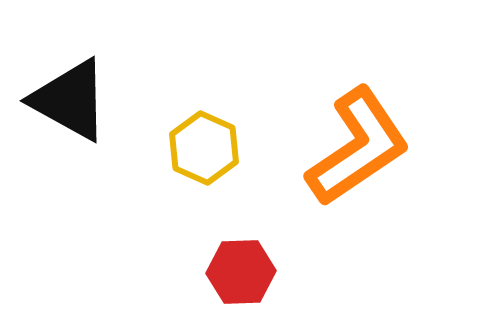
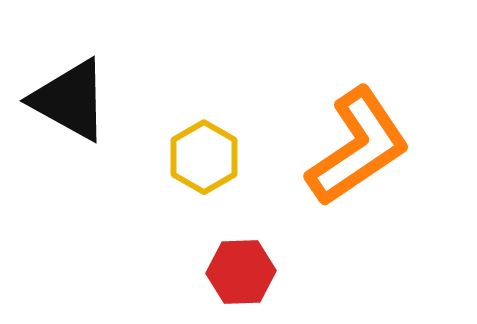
yellow hexagon: moved 9 px down; rotated 6 degrees clockwise
